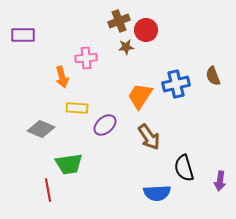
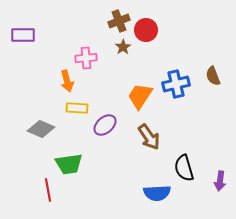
brown star: moved 3 px left; rotated 28 degrees counterclockwise
orange arrow: moved 5 px right, 4 px down
